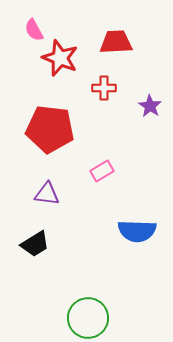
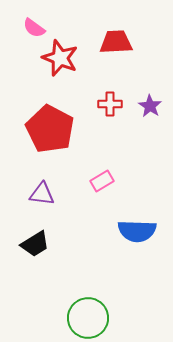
pink semicircle: moved 2 px up; rotated 25 degrees counterclockwise
red cross: moved 6 px right, 16 px down
red pentagon: rotated 21 degrees clockwise
pink rectangle: moved 10 px down
purple triangle: moved 5 px left
